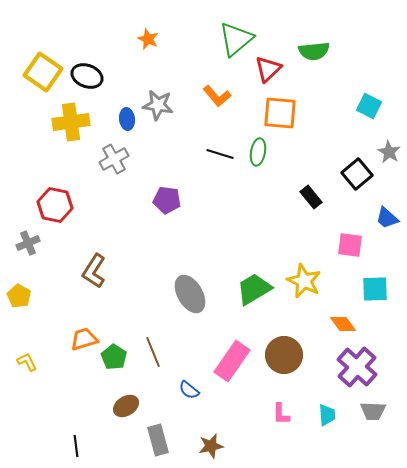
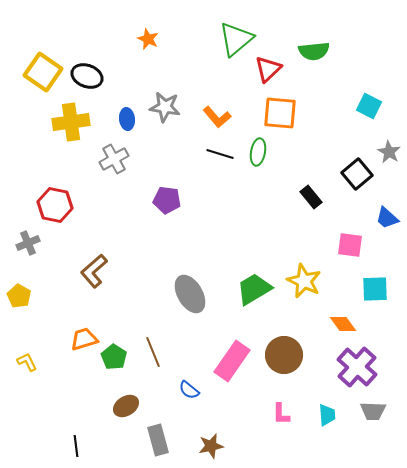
orange L-shape at (217, 96): moved 21 px down
gray star at (158, 105): moved 7 px right, 2 px down
brown L-shape at (94, 271): rotated 16 degrees clockwise
